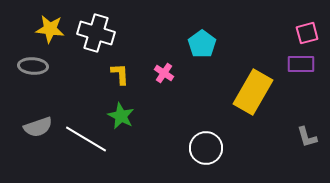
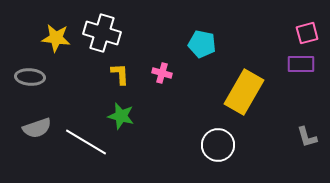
yellow star: moved 6 px right, 9 px down
white cross: moved 6 px right
cyan pentagon: rotated 24 degrees counterclockwise
gray ellipse: moved 3 px left, 11 px down
pink cross: moved 2 px left; rotated 18 degrees counterclockwise
yellow rectangle: moved 9 px left
green star: rotated 12 degrees counterclockwise
gray semicircle: moved 1 px left, 1 px down
white line: moved 3 px down
white circle: moved 12 px right, 3 px up
